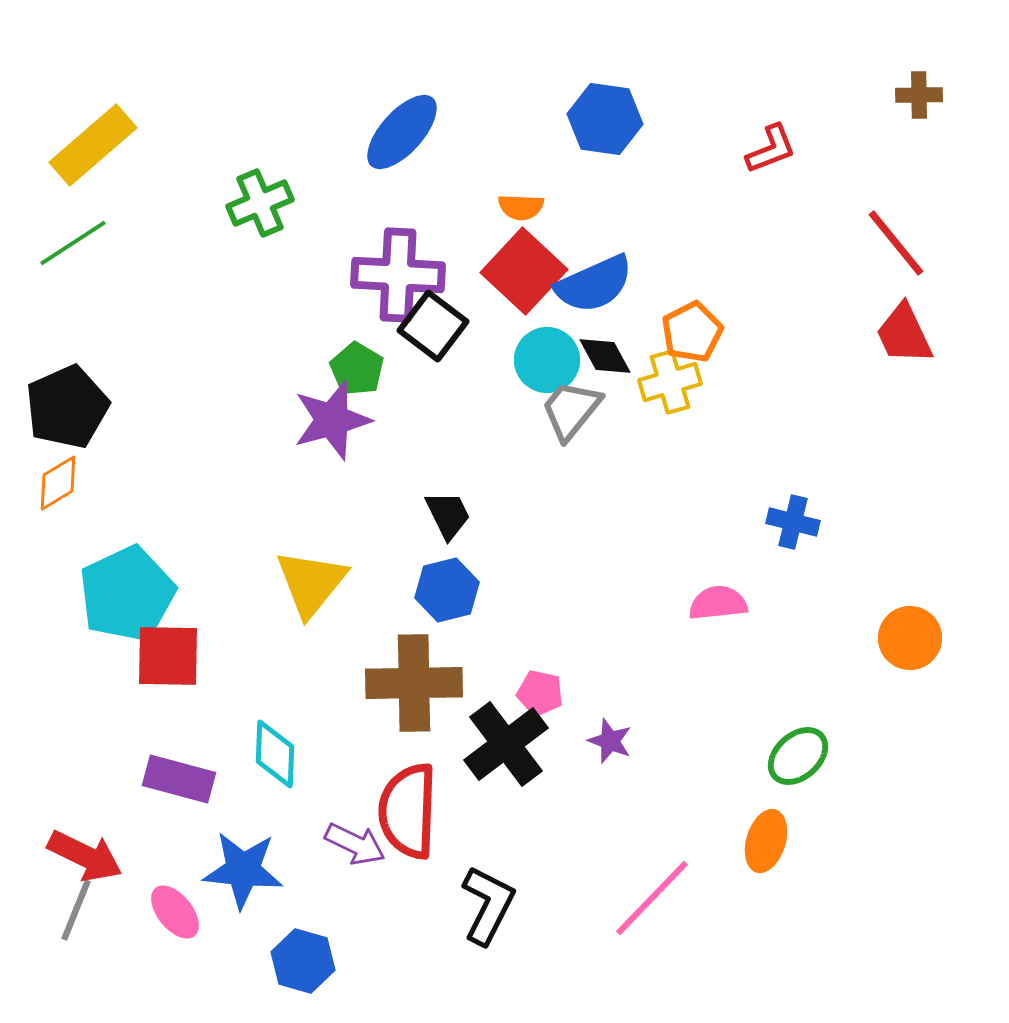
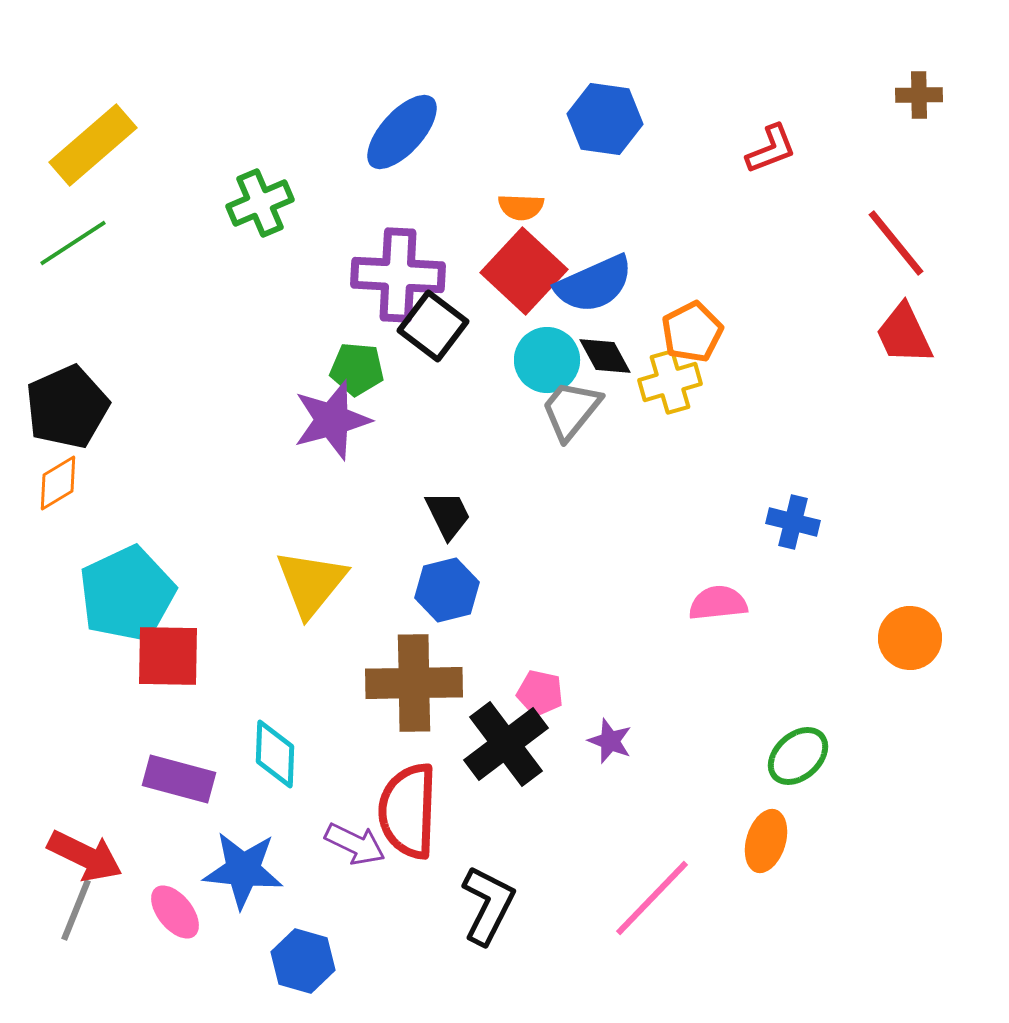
green pentagon at (357, 369): rotated 26 degrees counterclockwise
